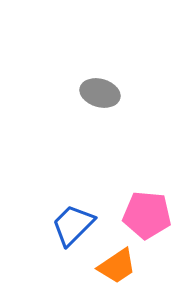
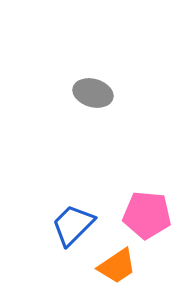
gray ellipse: moved 7 px left
